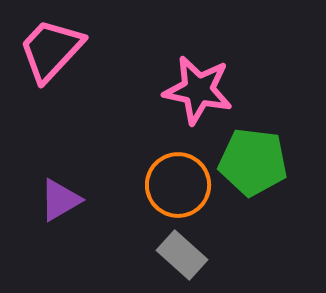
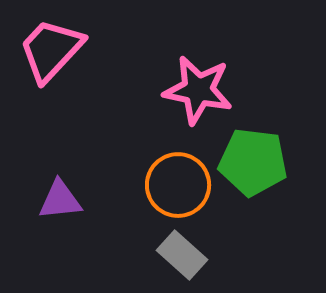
purple triangle: rotated 24 degrees clockwise
